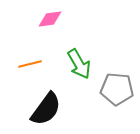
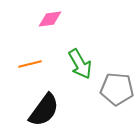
green arrow: moved 1 px right
black semicircle: moved 2 px left, 1 px down
